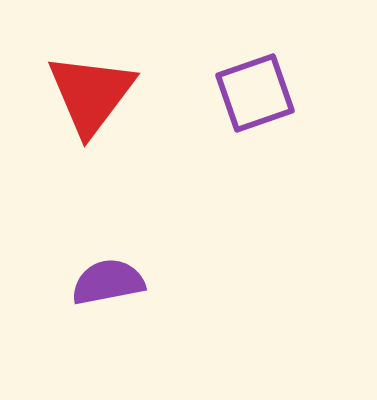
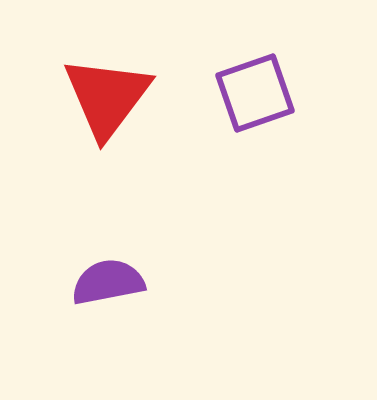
red triangle: moved 16 px right, 3 px down
